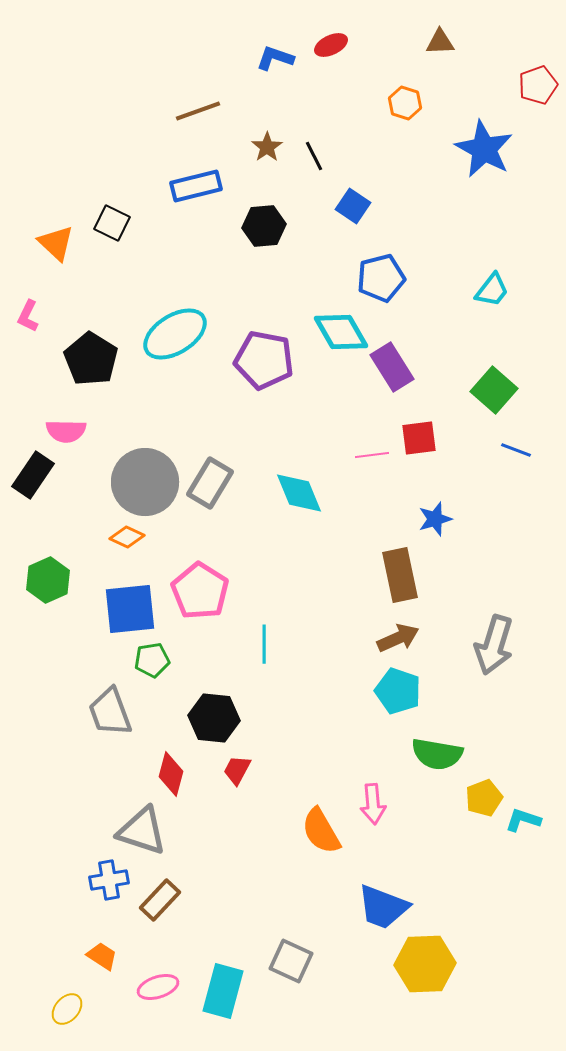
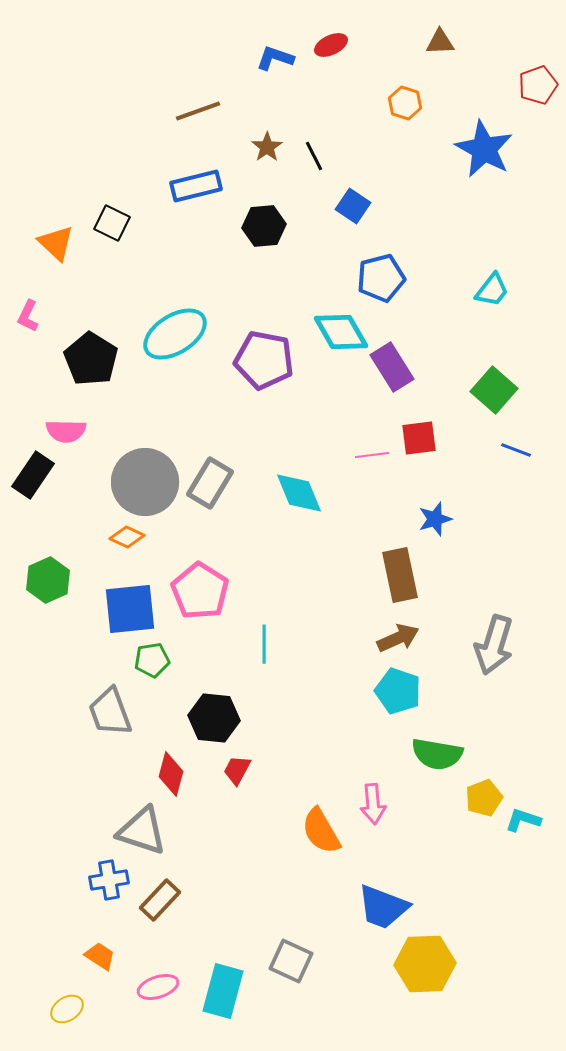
orange trapezoid at (102, 956): moved 2 px left
yellow ellipse at (67, 1009): rotated 16 degrees clockwise
